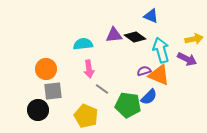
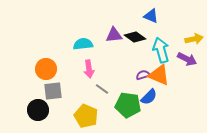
purple semicircle: moved 1 px left, 4 px down
